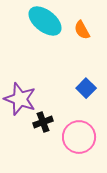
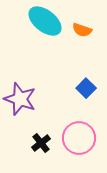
orange semicircle: rotated 42 degrees counterclockwise
black cross: moved 2 px left, 21 px down; rotated 18 degrees counterclockwise
pink circle: moved 1 px down
